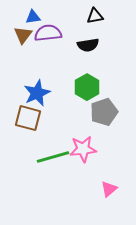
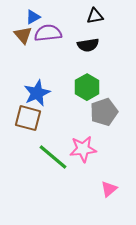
blue triangle: rotated 21 degrees counterclockwise
brown triangle: rotated 18 degrees counterclockwise
green line: rotated 56 degrees clockwise
